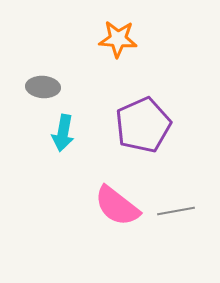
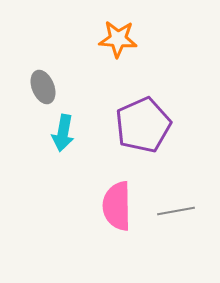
gray ellipse: rotated 64 degrees clockwise
pink semicircle: rotated 51 degrees clockwise
